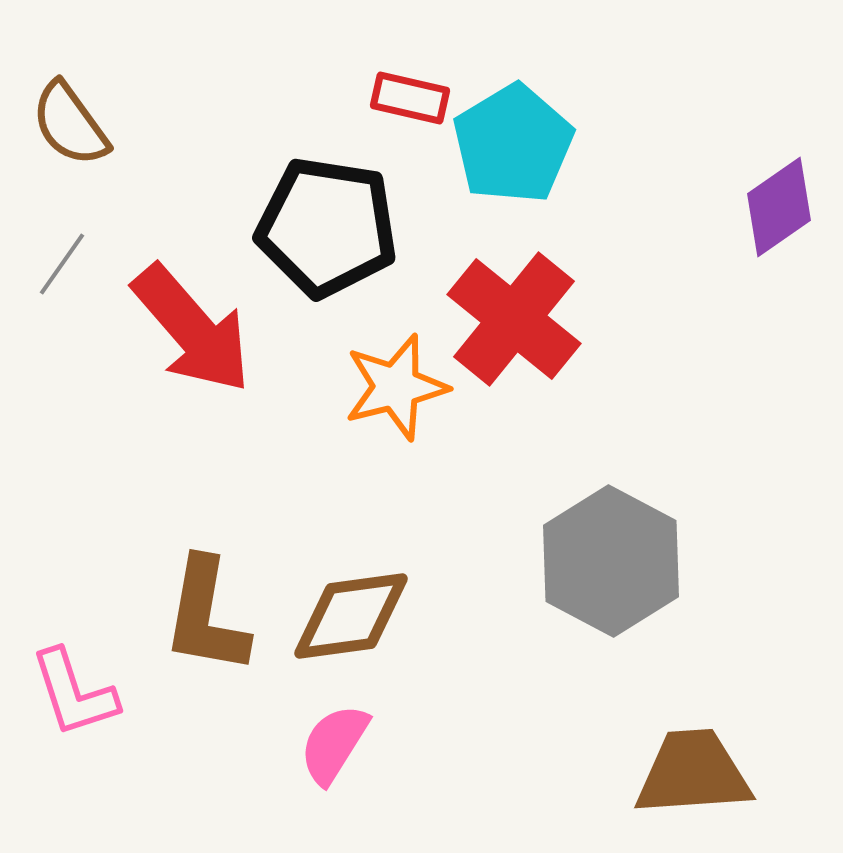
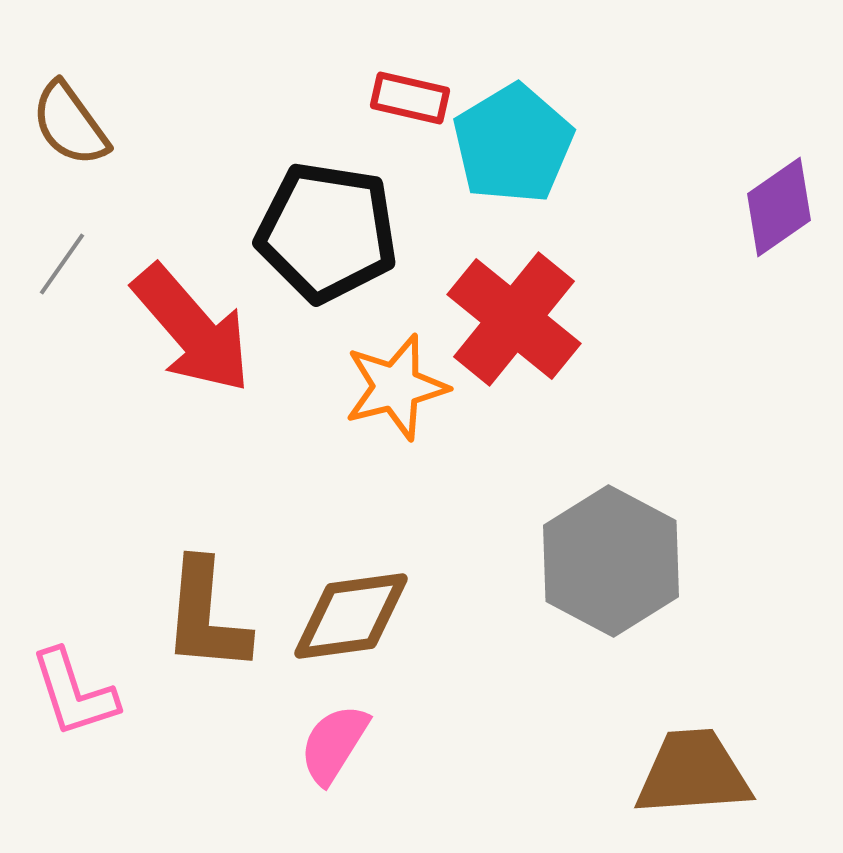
black pentagon: moved 5 px down
brown L-shape: rotated 5 degrees counterclockwise
